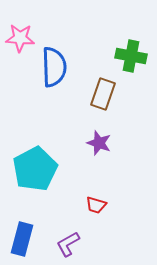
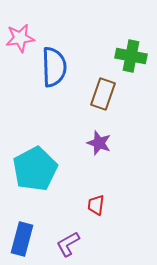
pink star: rotated 12 degrees counterclockwise
red trapezoid: rotated 80 degrees clockwise
